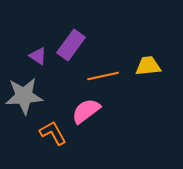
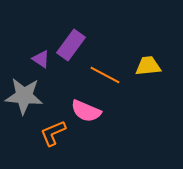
purple triangle: moved 3 px right, 3 px down
orange line: moved 2 px right, 1 px up; rotated 40 degrees clockwise
gray star: rotated 9 degrees clockwise
pink semicircle: rotated 120 degrees counterclockwise
orange L-shape: rotated 84 degrees counterclockwise
